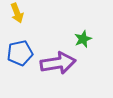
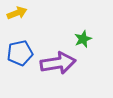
yellow arrow: rotated 90 degrees counterclockwise
